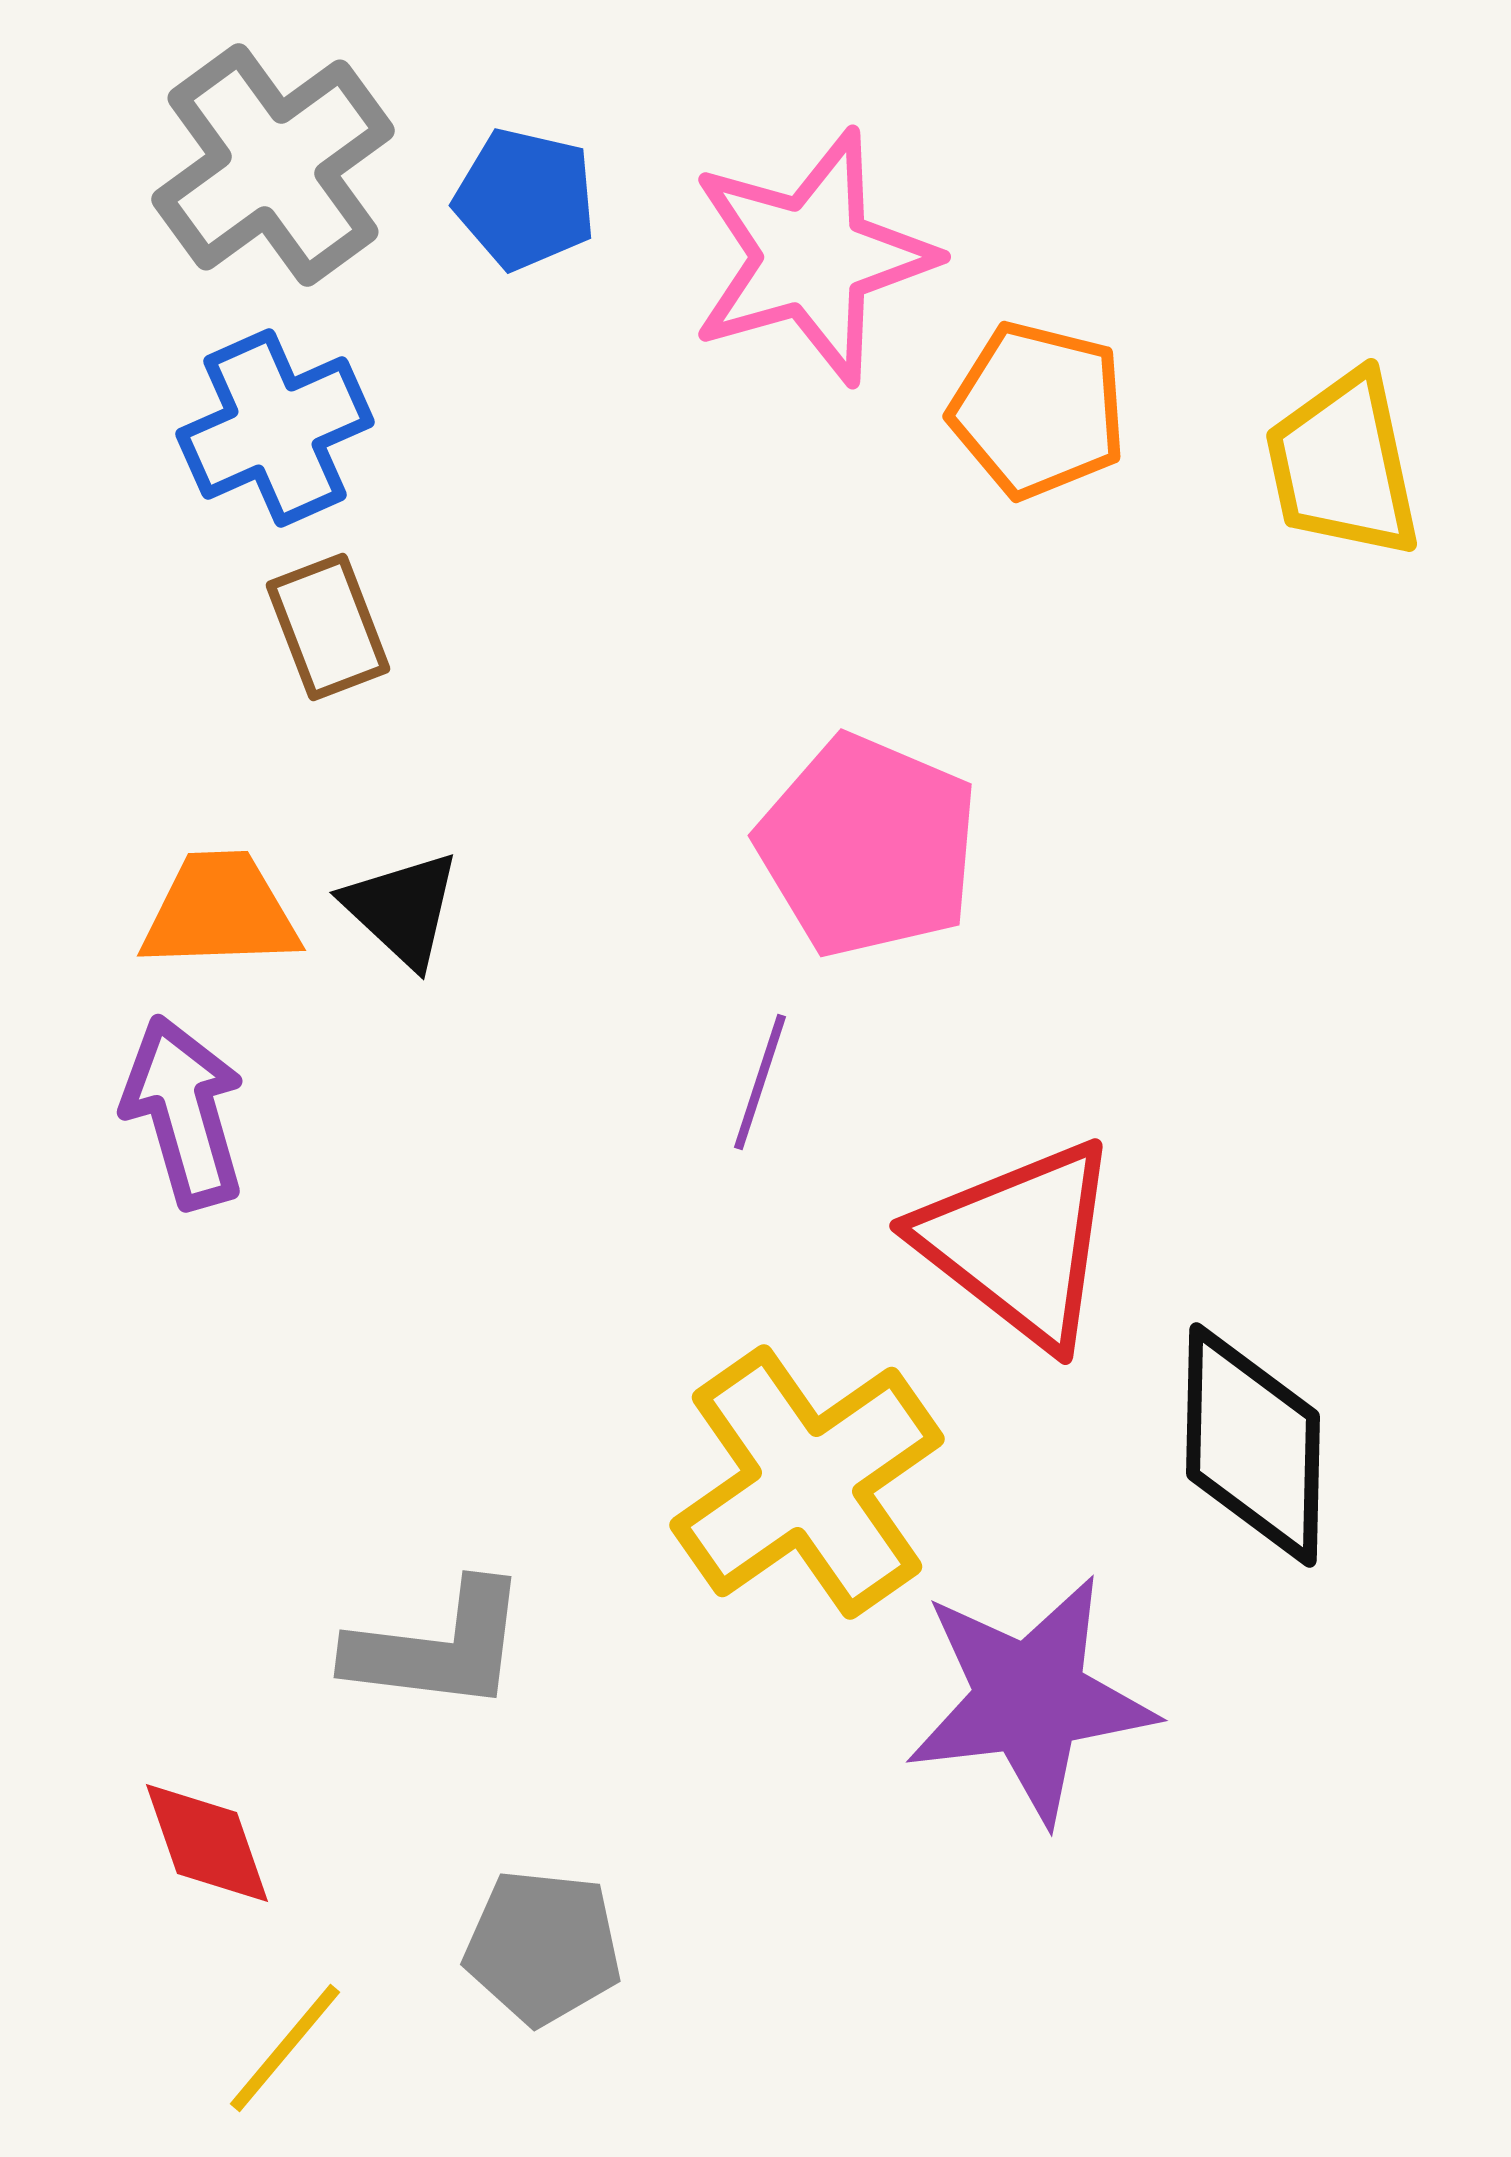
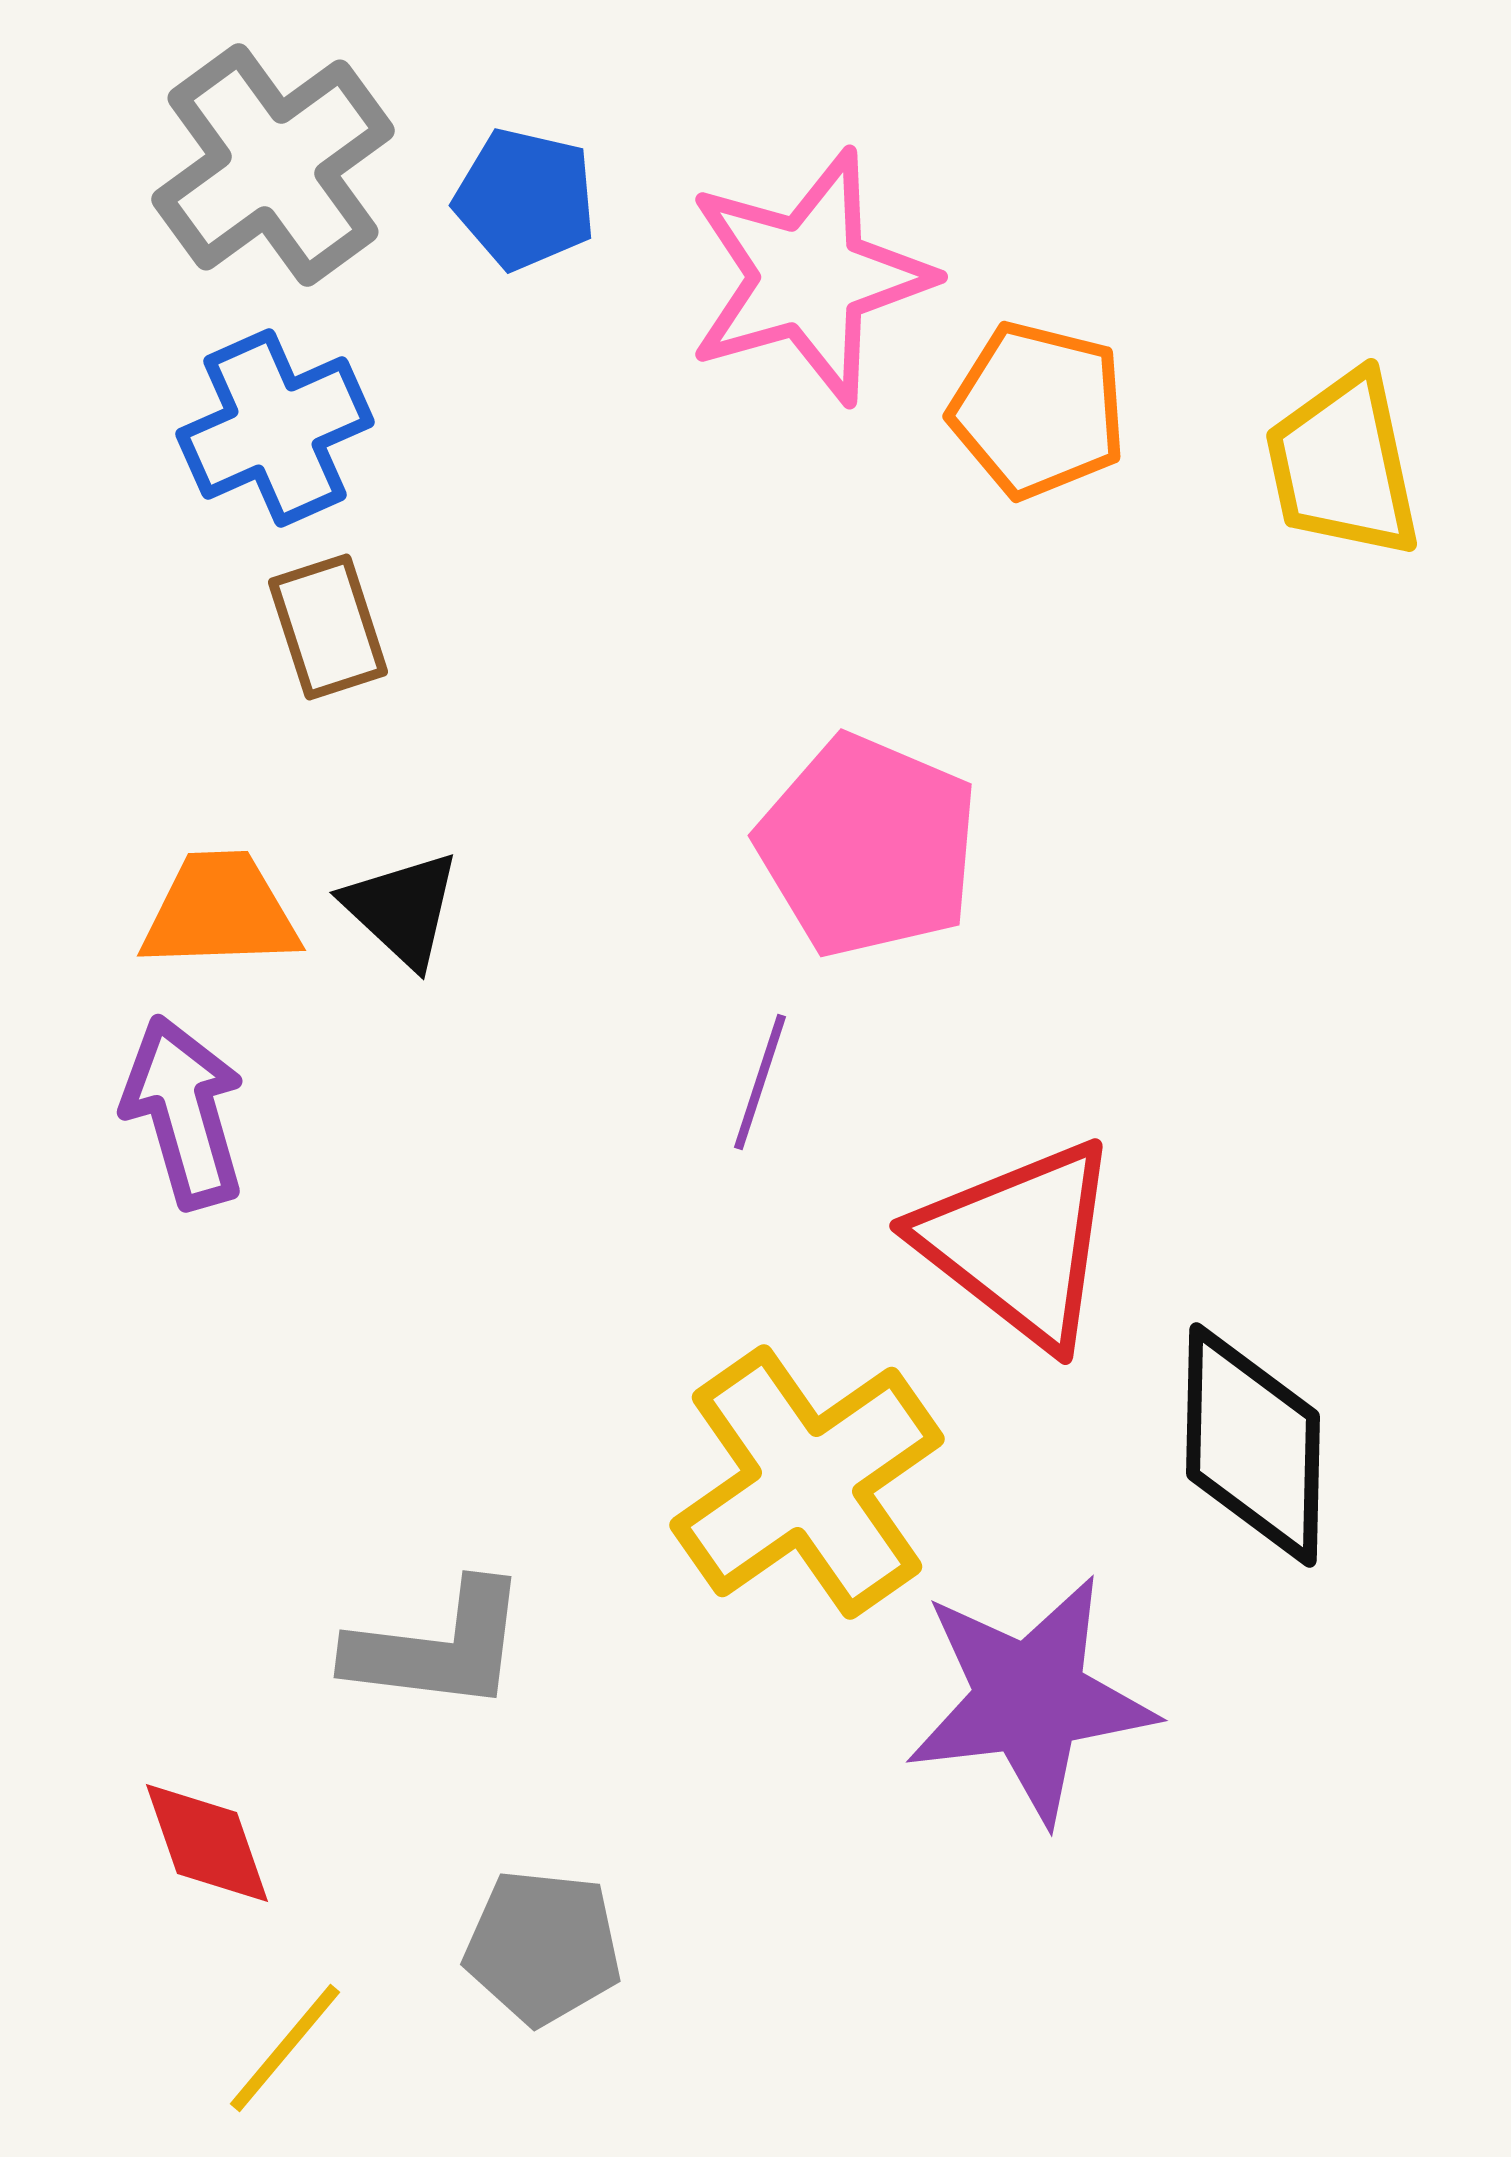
pink star: moved 3 px left, 20 px down
brown rectangle: rotated 3 degrees clockwise
